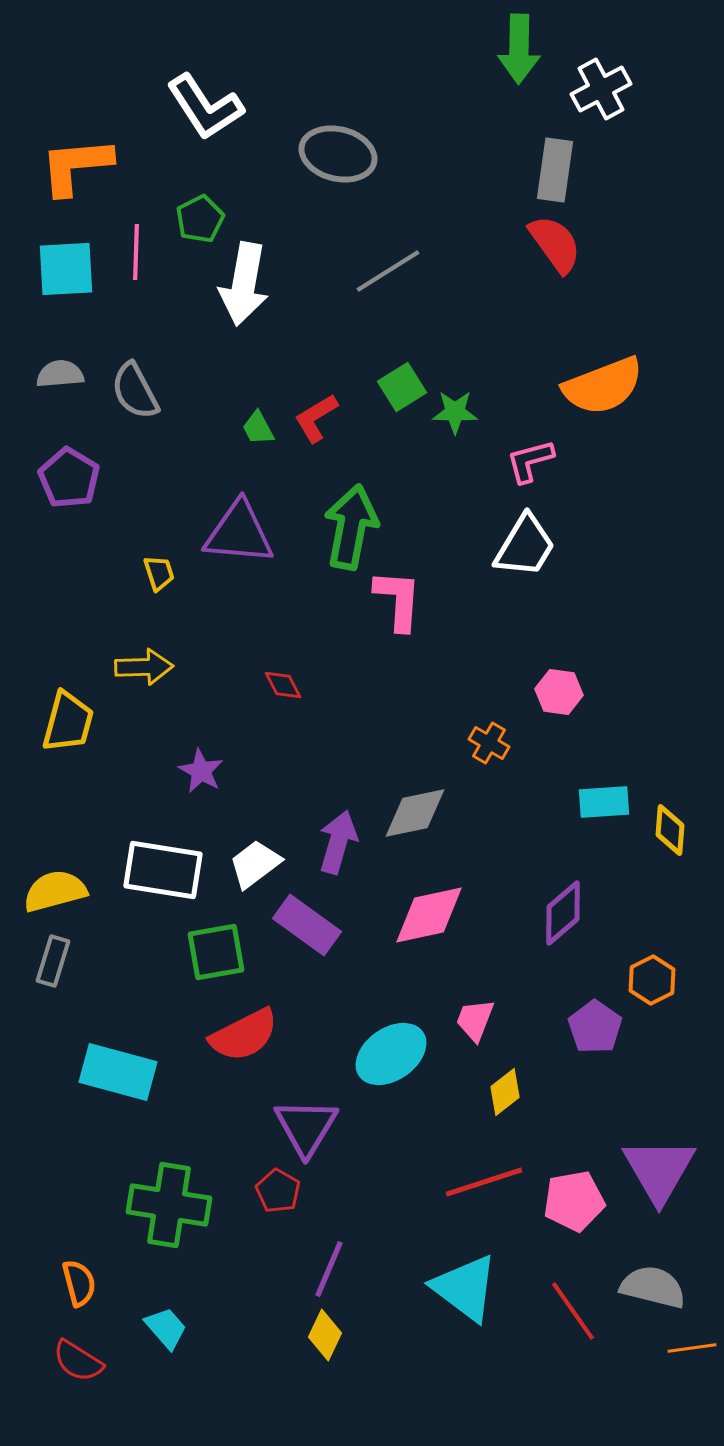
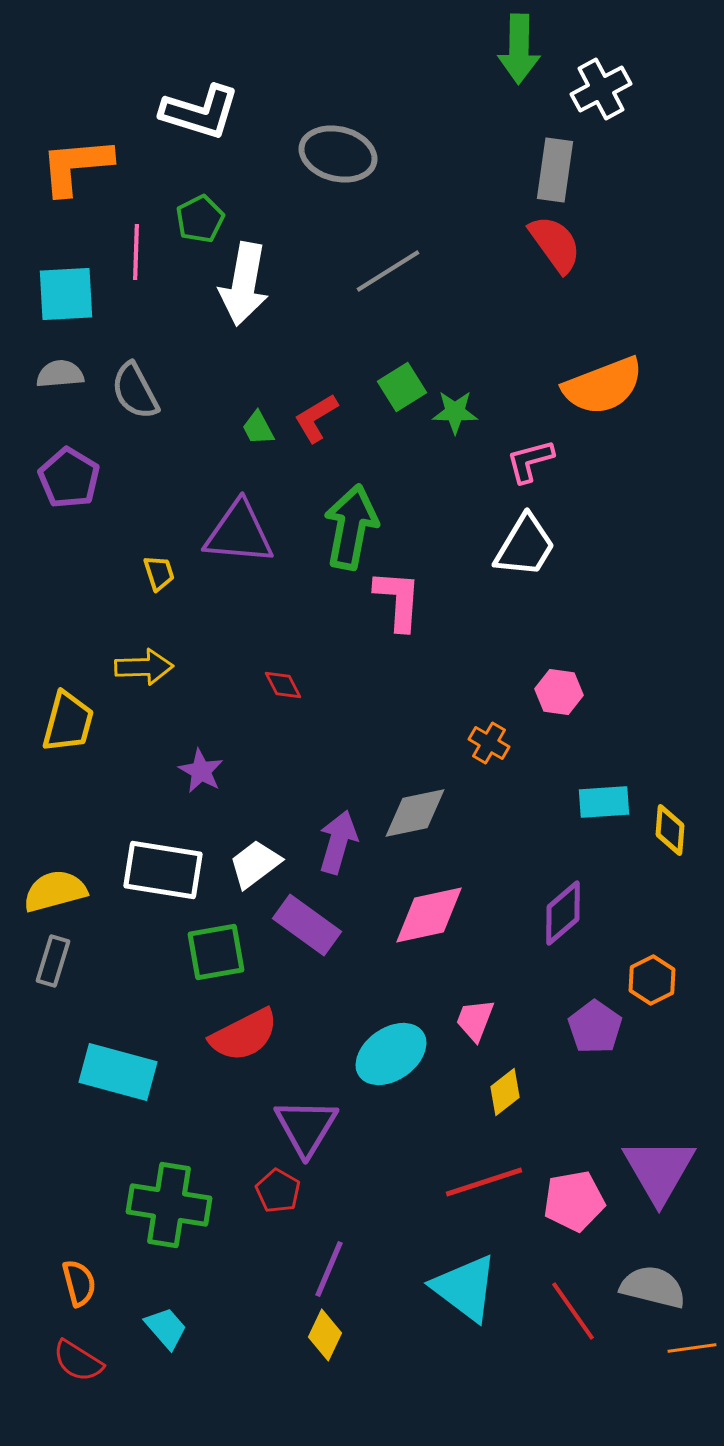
white L-shape at (205, 107): moved 5 px left, 5 px down; rotated 40 degrees counterclockwise
cyan square at (66, 269): moved 25 px down
